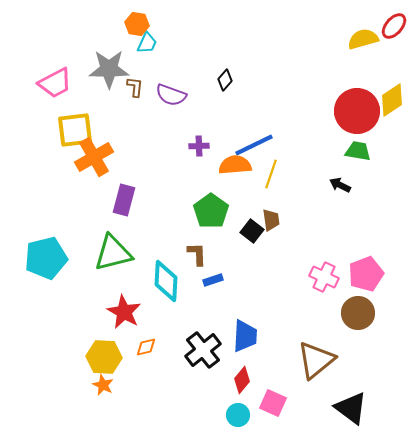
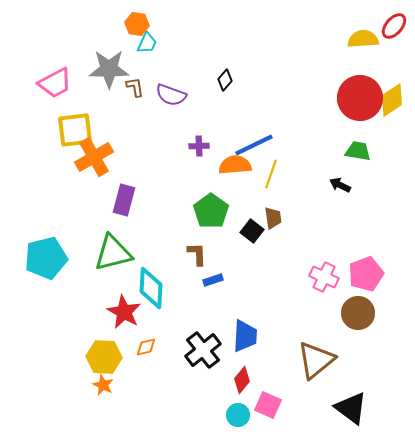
yellow semicircle at (363, 39): rotated 12 degrees clockwise
brown L-shape at (135, 87): rotated 15 degrees counterclockwise
red circle at (357, 111): moved 3 px right, 13 px up
brown trapezoid at (271, 220): moved 2 px right, 2 px up
cyan diamond at (166, 281): moved 15 px left, 7 px down
pink square at (273, 403): moved 5 px left, 2 px down
